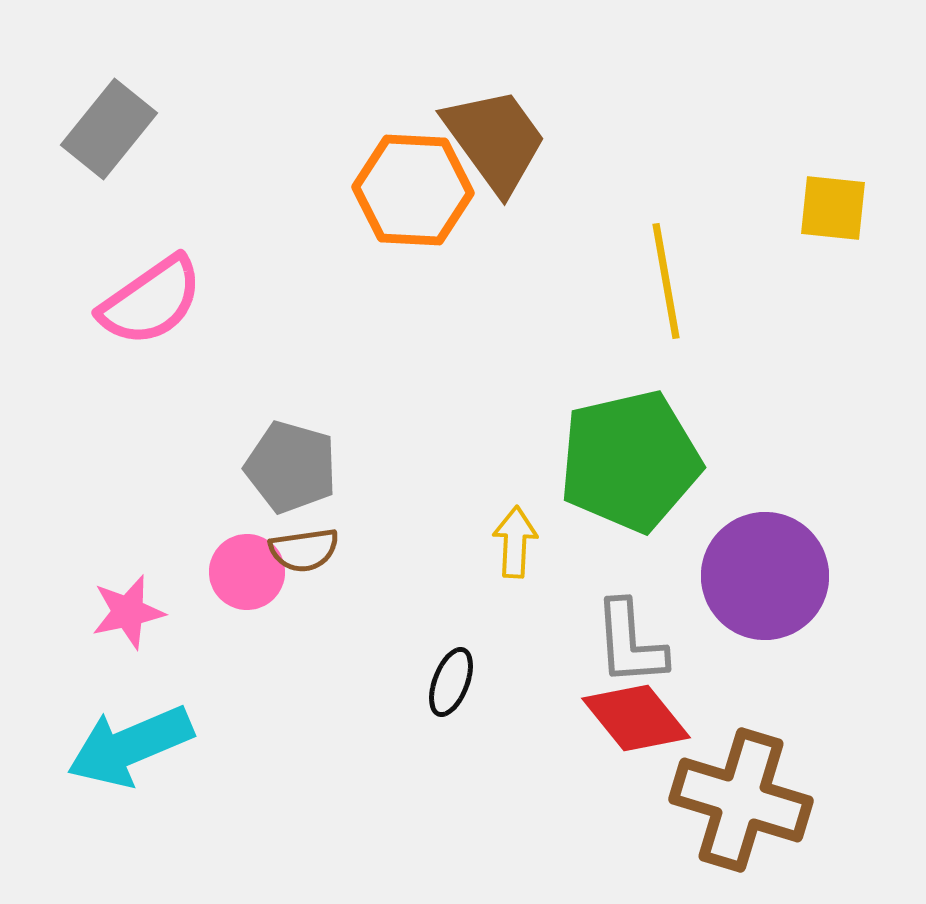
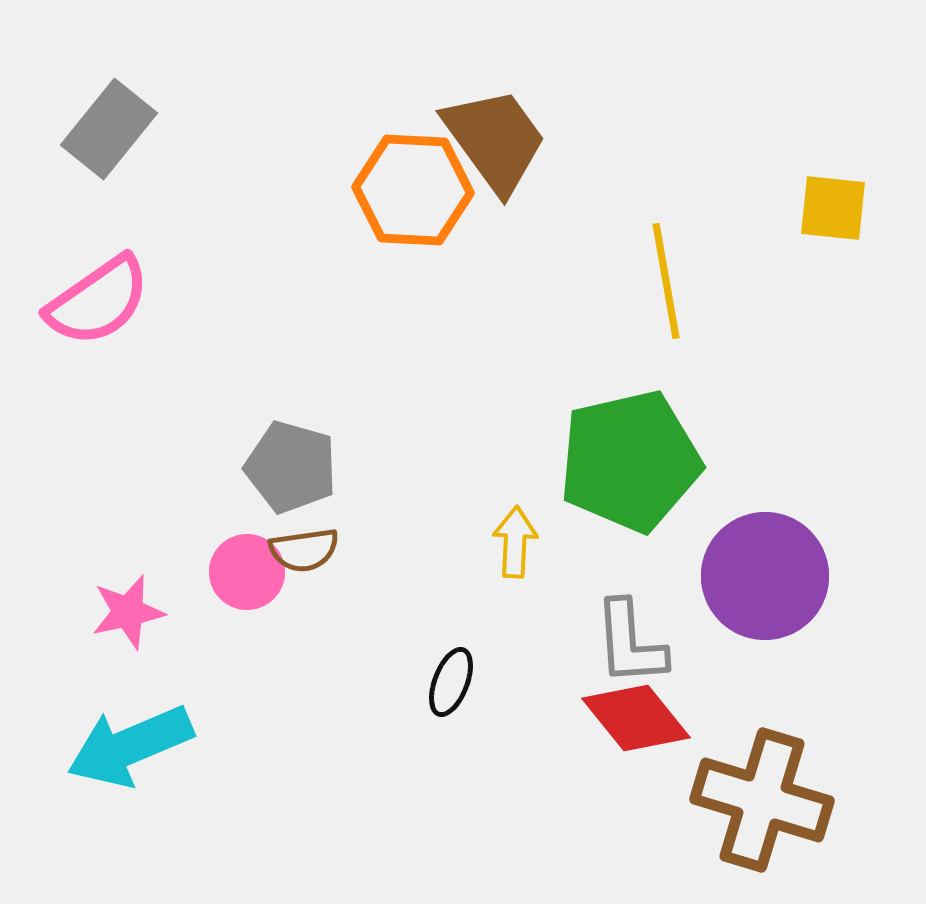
pink semicircle: moved 53 px left
brown cross: moved 21 px right
